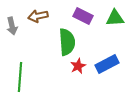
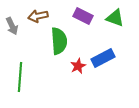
green triangle: rotated 24 degrees clockwise
gray arrow: rotated 12 degrees counterclockwise
green semicircle: moved 8 px left, 1 px up
blue rectangle: moved 4 px left, 6 px up
